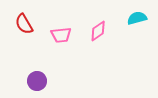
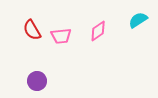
cyan semicircle: moved 1 px right, 2 px down; rotated 18 degrees counterclockwise
red semicircle: moved 8 px right, 6 px down
pink trapezoid: moved 1 px down
